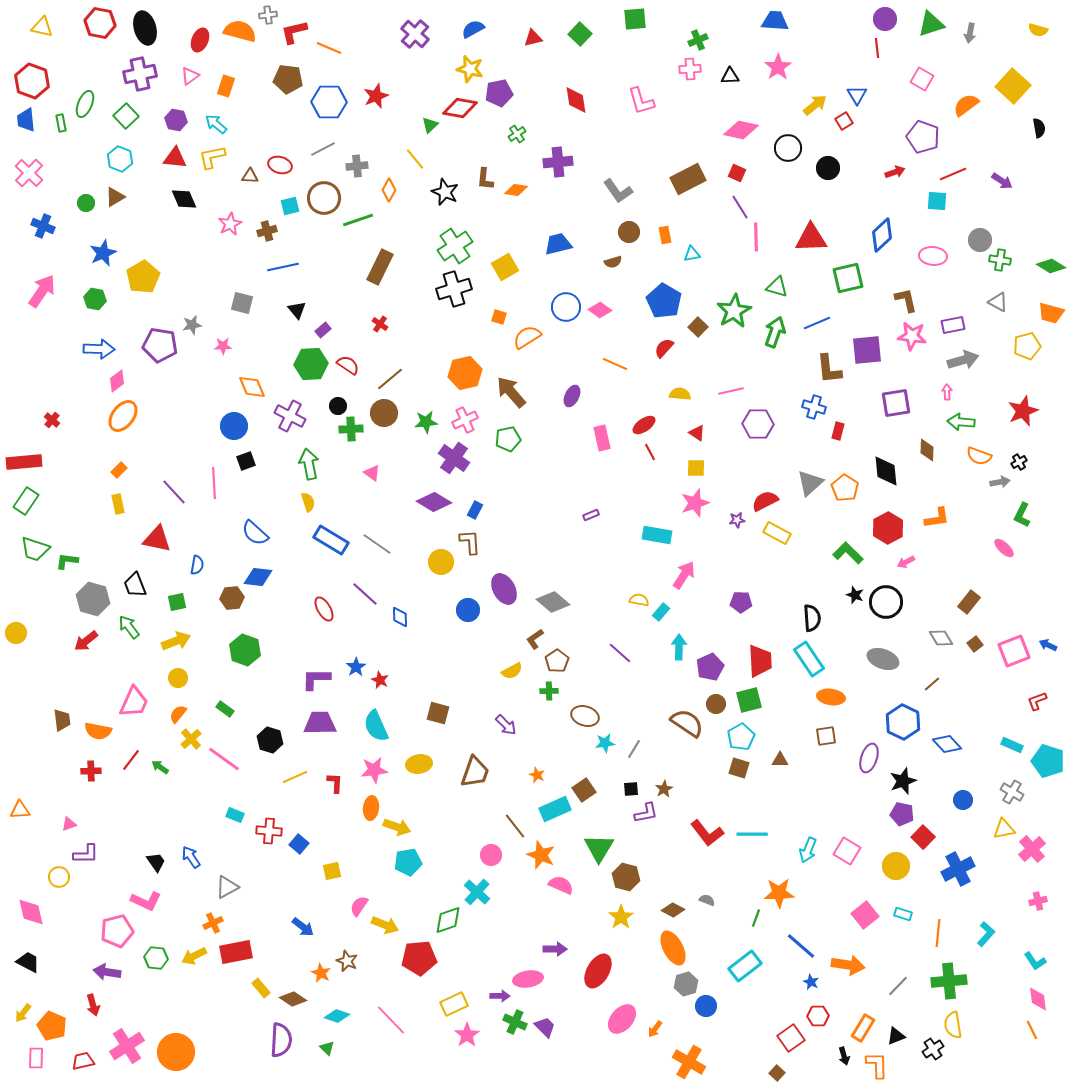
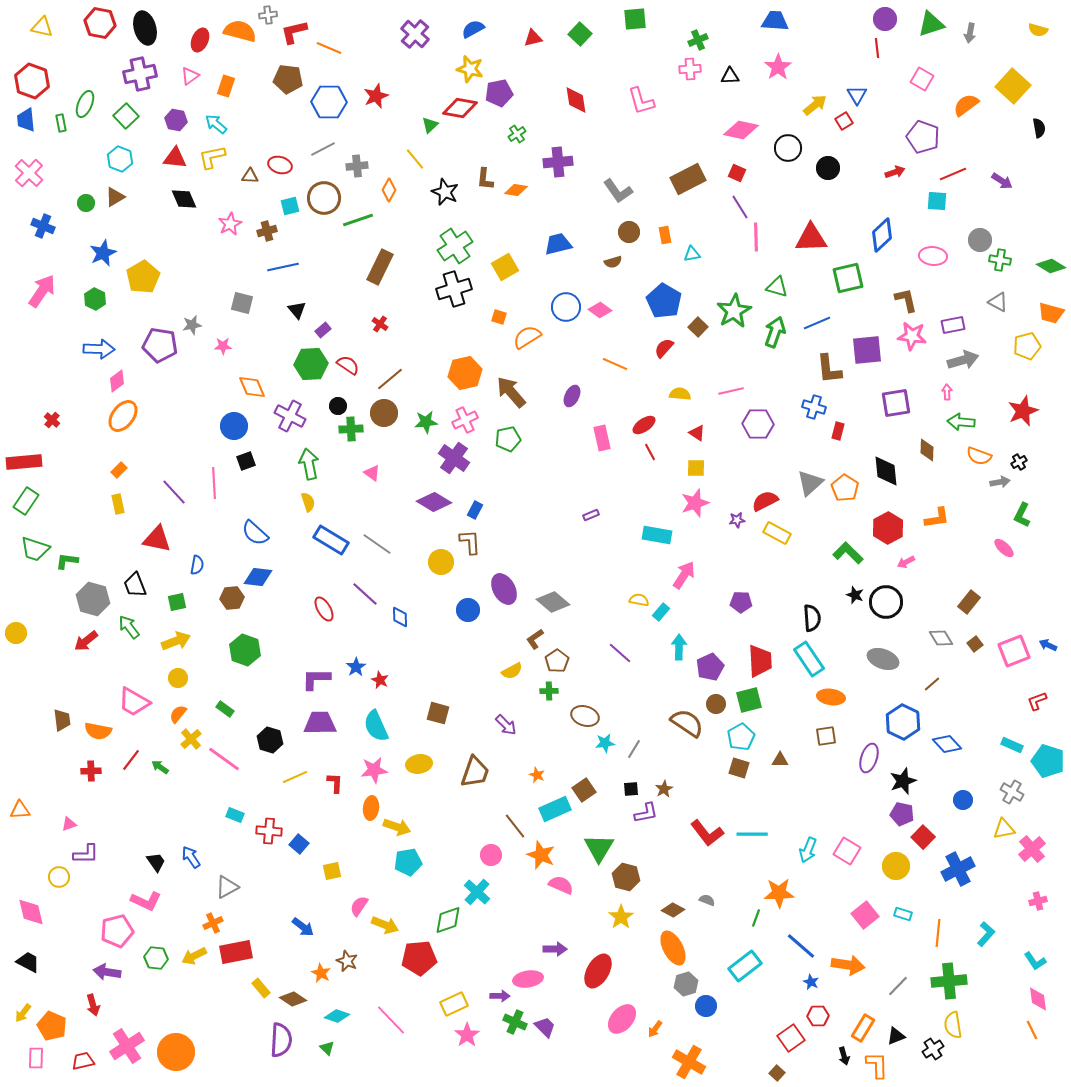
green hexagon at (95, 299): rotated 15 degrees clockwise
pink trapezoid at (134, 702): rotated 96 degrees clockwise
